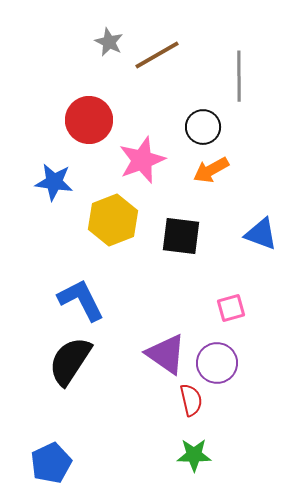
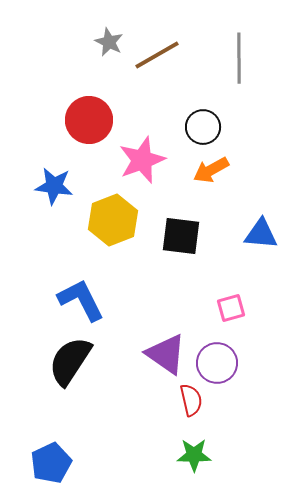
gray line: moved 18 px up
blue star: moved 4 px down
blue triangle: rotated 15 degrees counterclockwise
